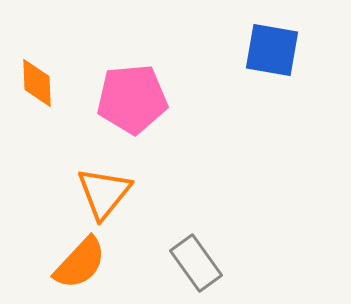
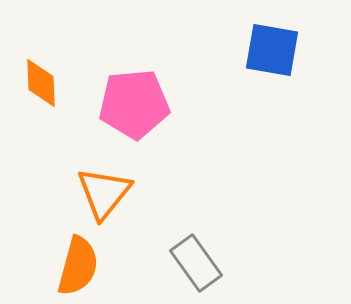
orange diamond: moved 4 px right
pink pentagon: moved 2 px right, 5 px down
orange semicircle: moved 2 px left, 3 px down; rotated 28 degrees counterclockwise
